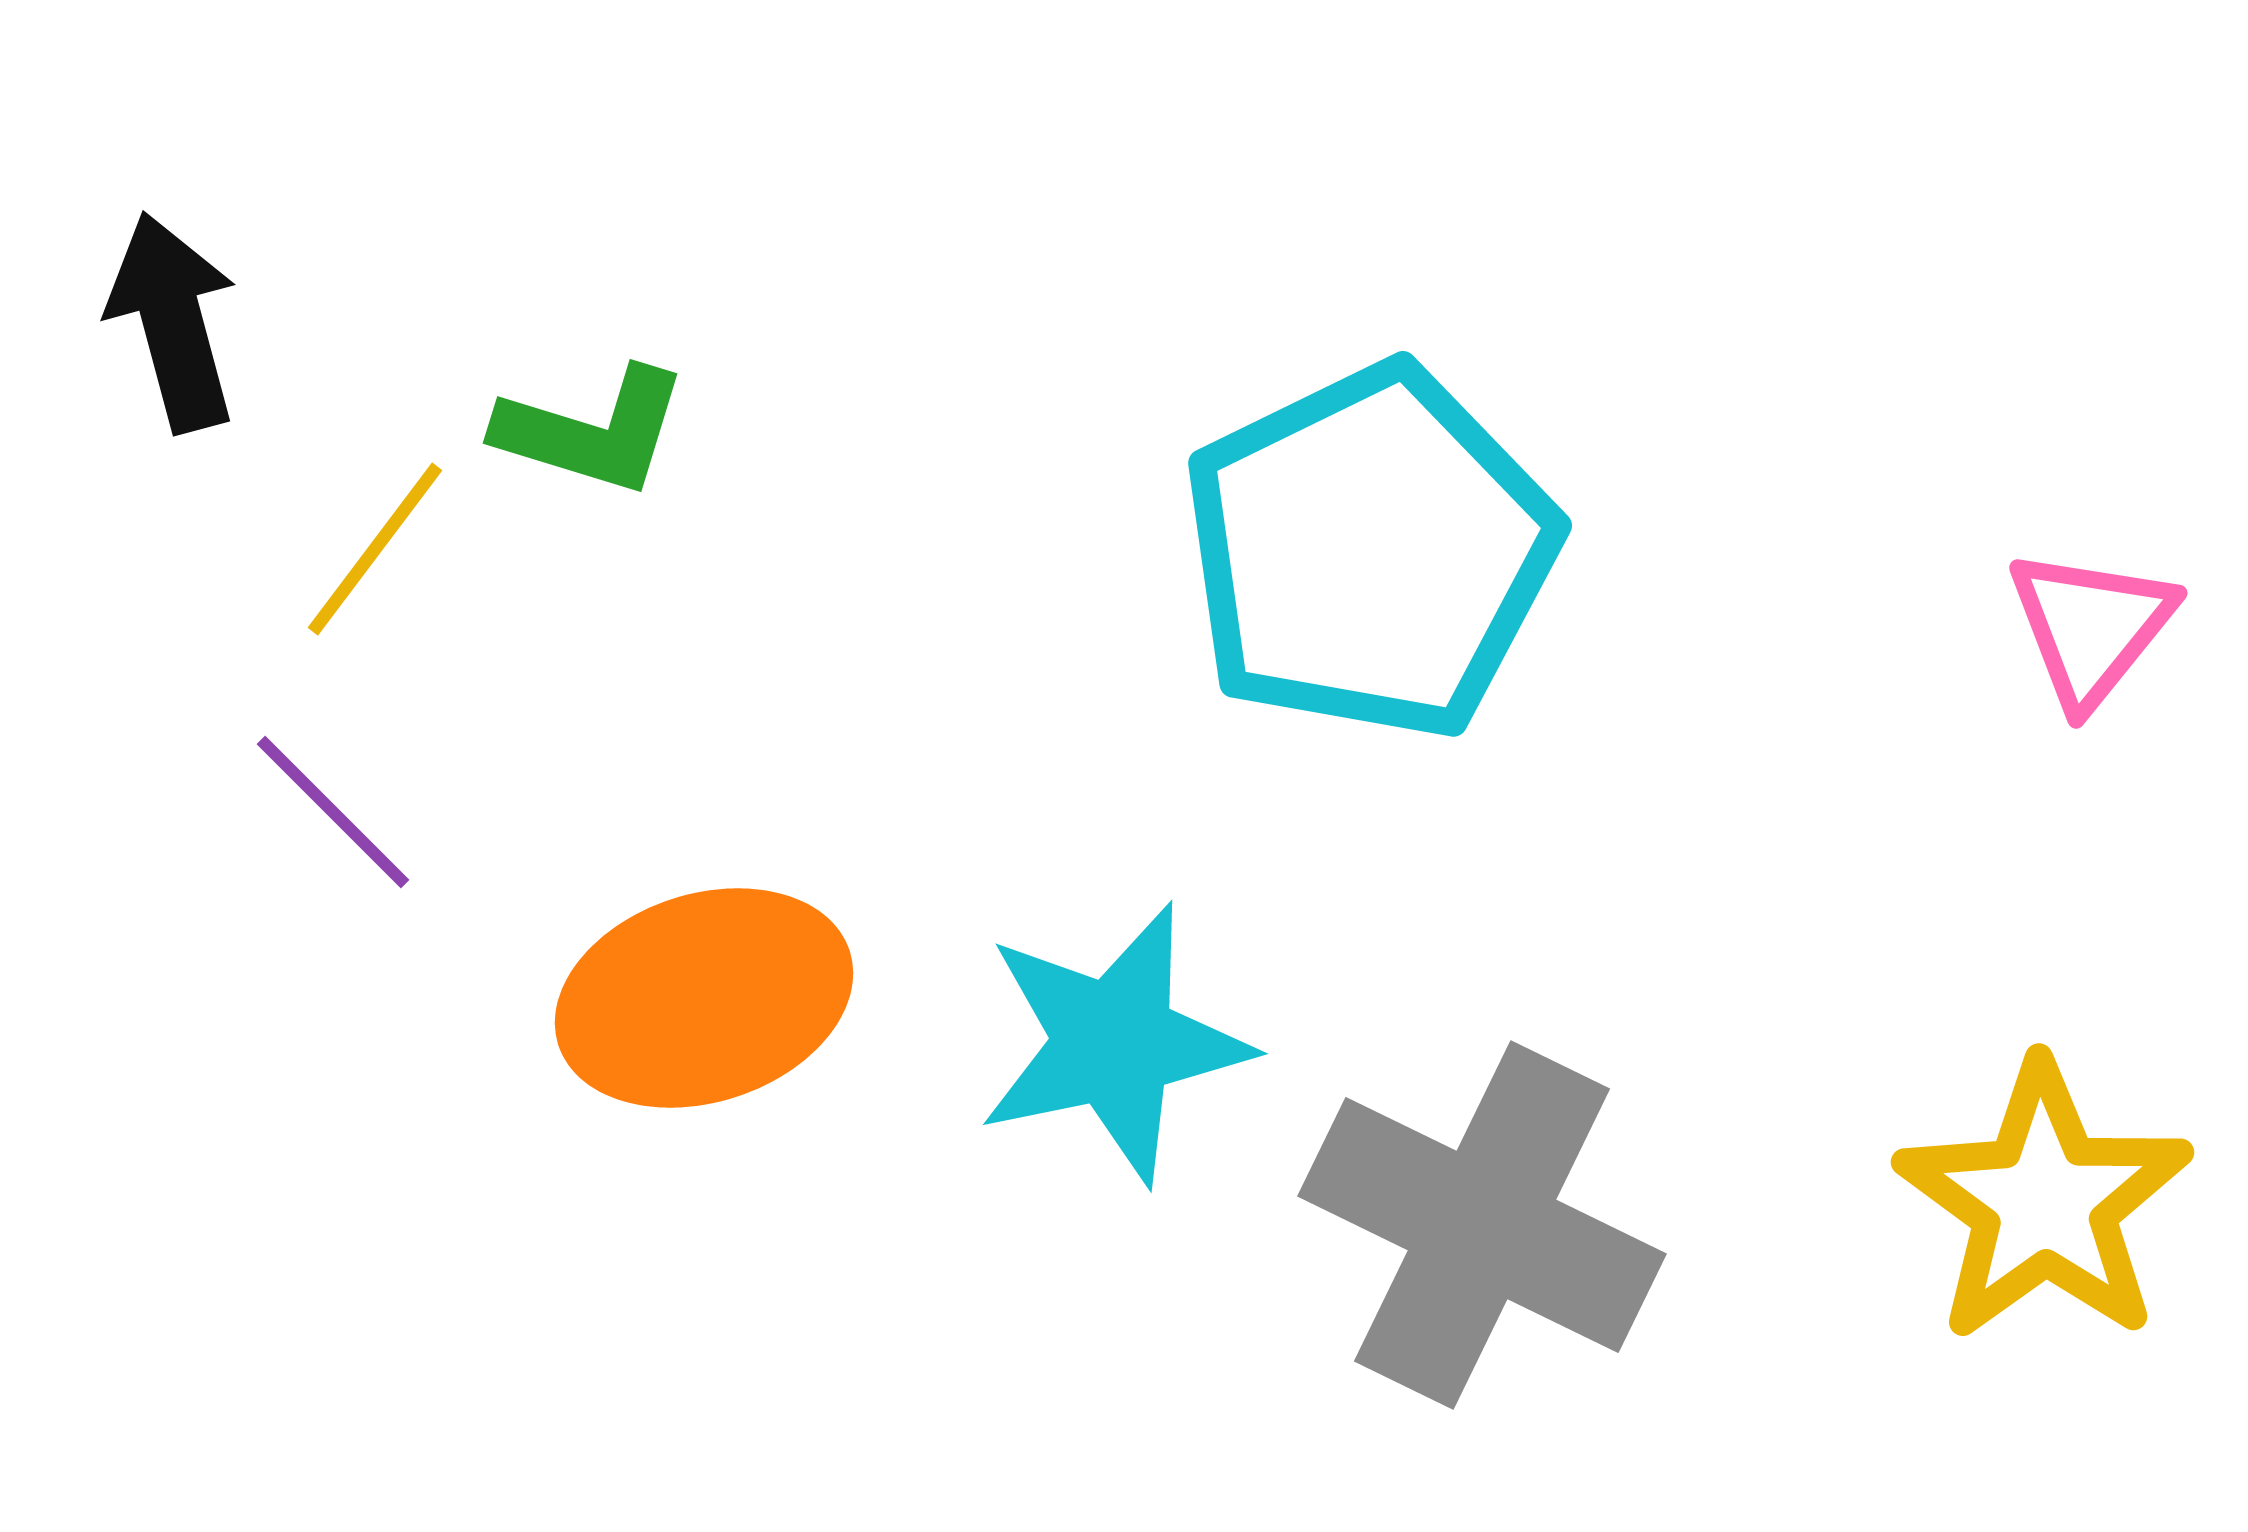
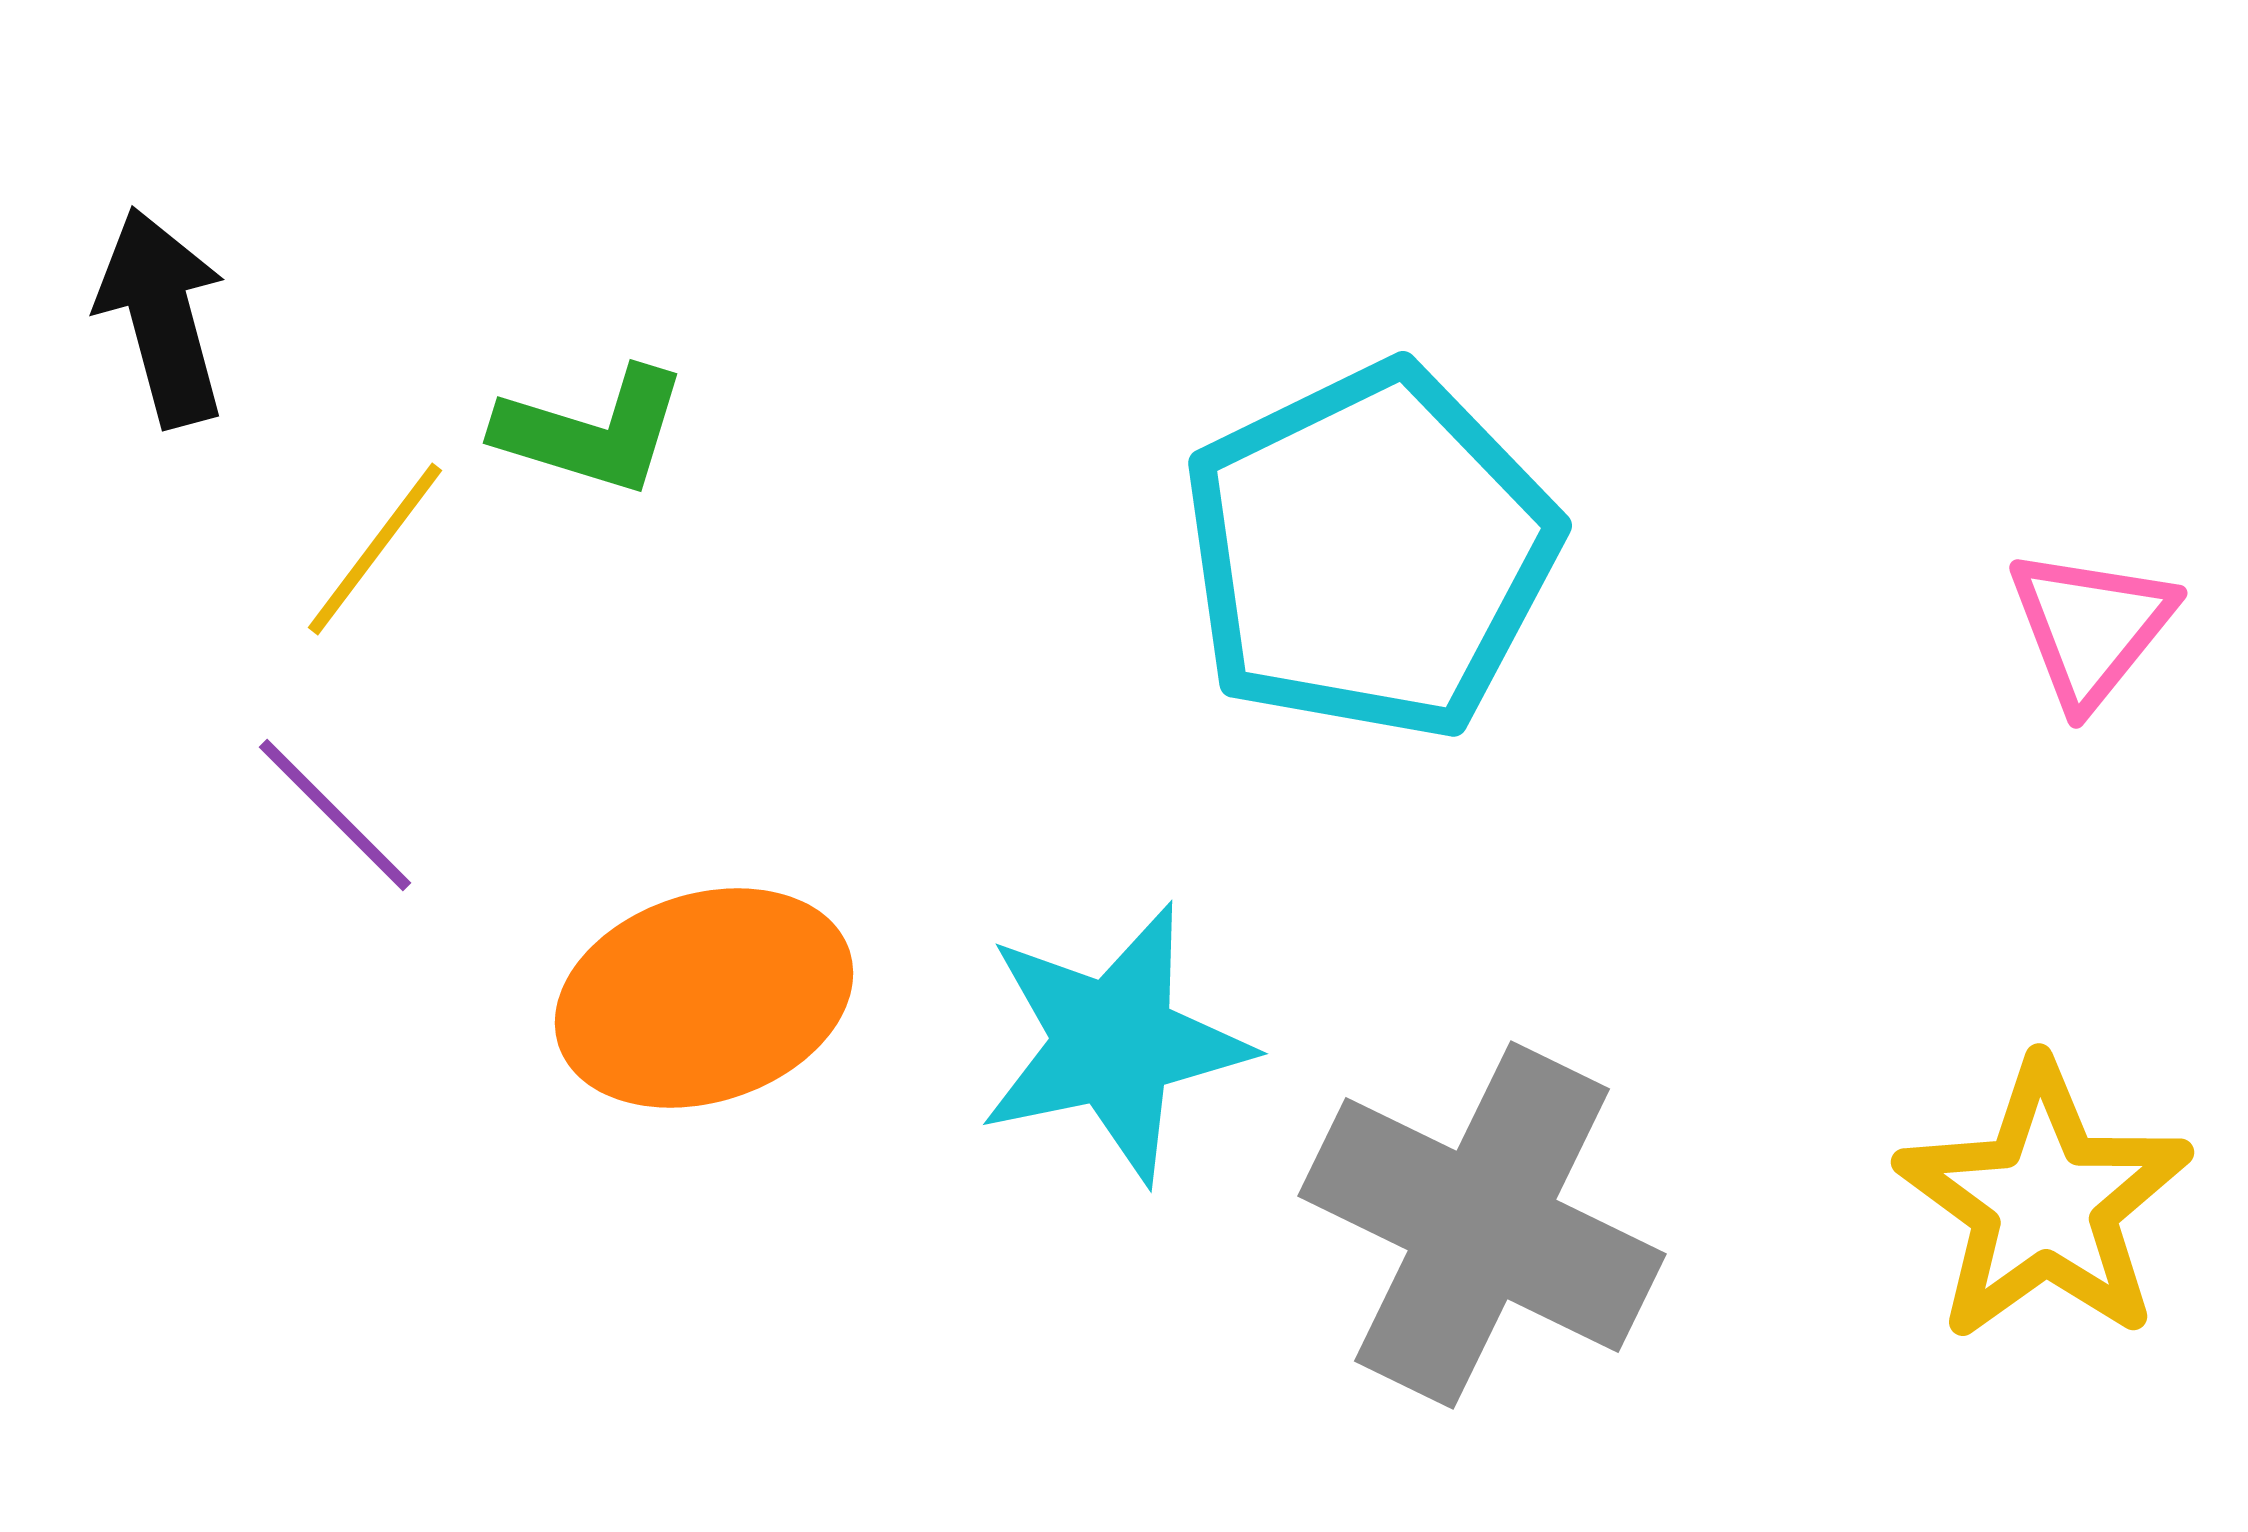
black arrow: moved 11 px left, 5 px up
purple line: moved 2 px right, 3 px down
